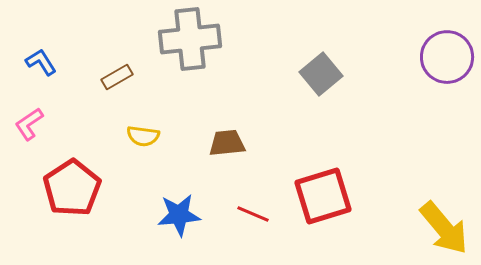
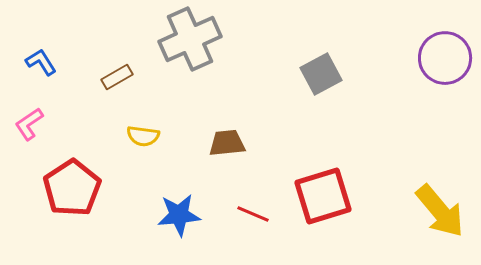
gray cross: rotated 18 degrees counterclockwise
purple circle: moved 2 px left, 1 px down
gray square: rotated 12 degrees clockwise
yellow arrow: moved 4 px left, 17 px up
